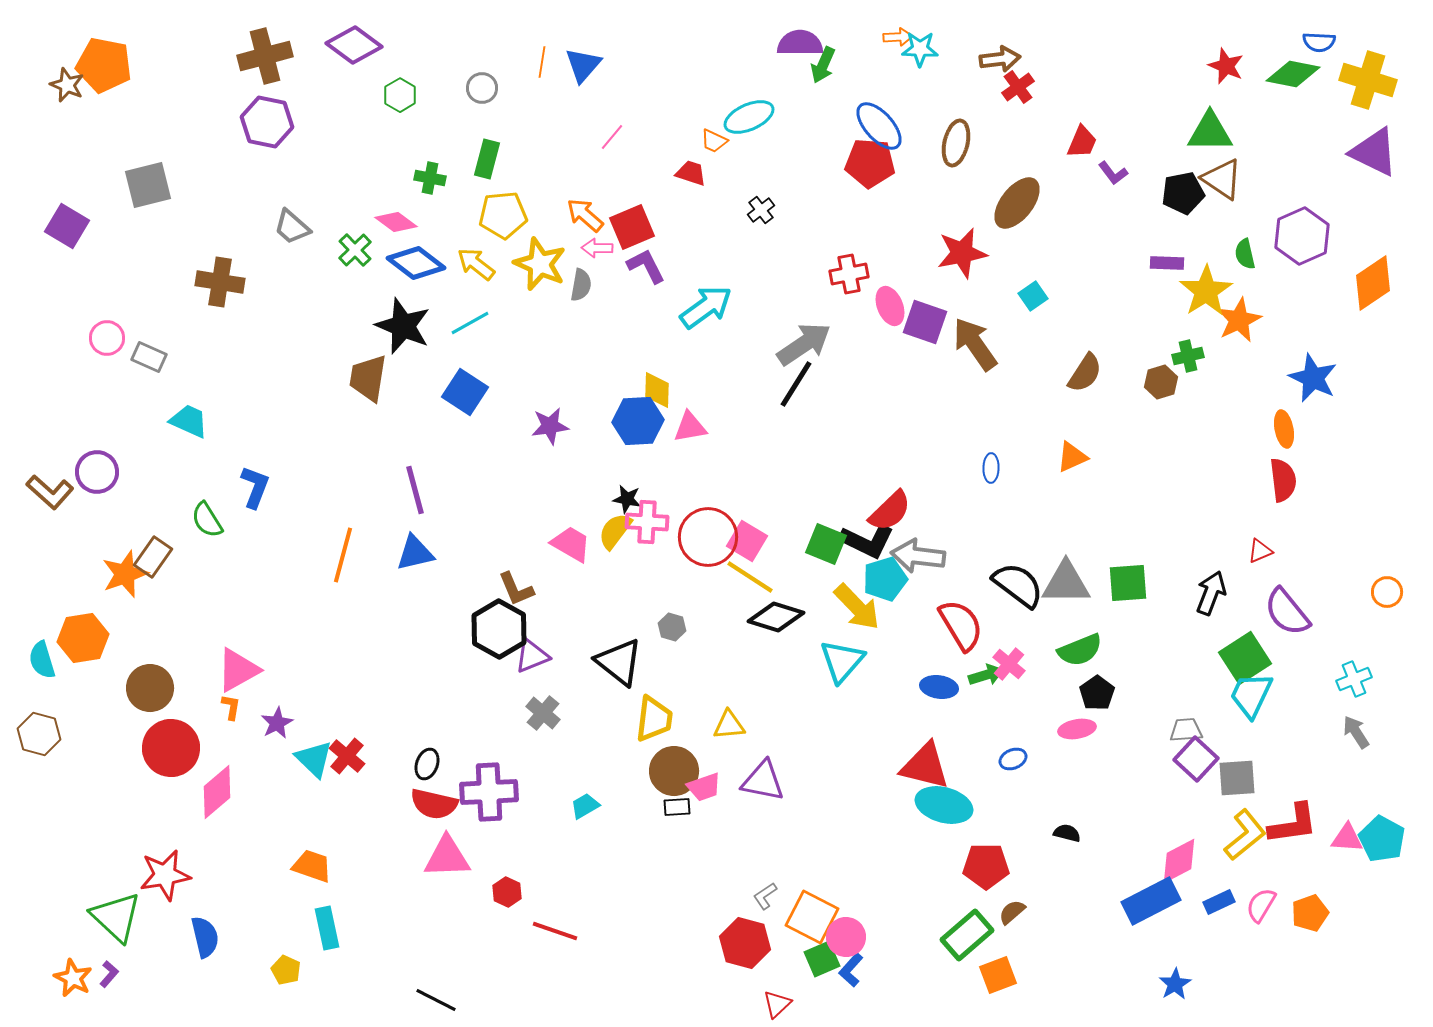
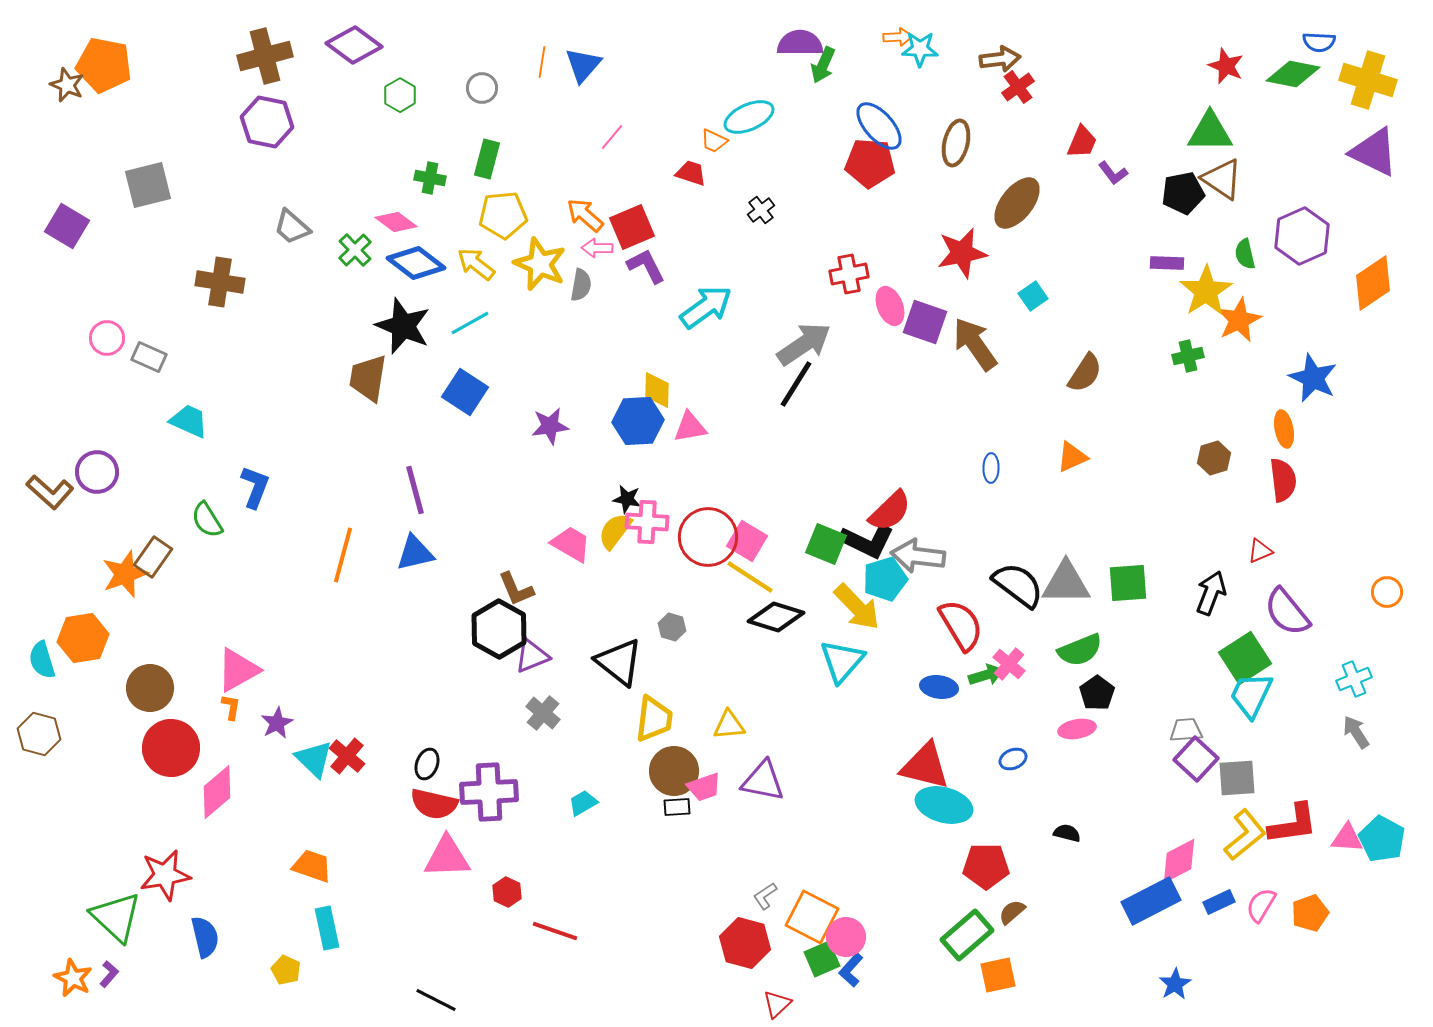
brown hexagon at (1161, 382): moved 53 px right, 76 px down
cyan trapezoid at (585, 806): moved 2 px left, 3 px up
orange square at (998, 975): rotated 9 degrees clockwise
